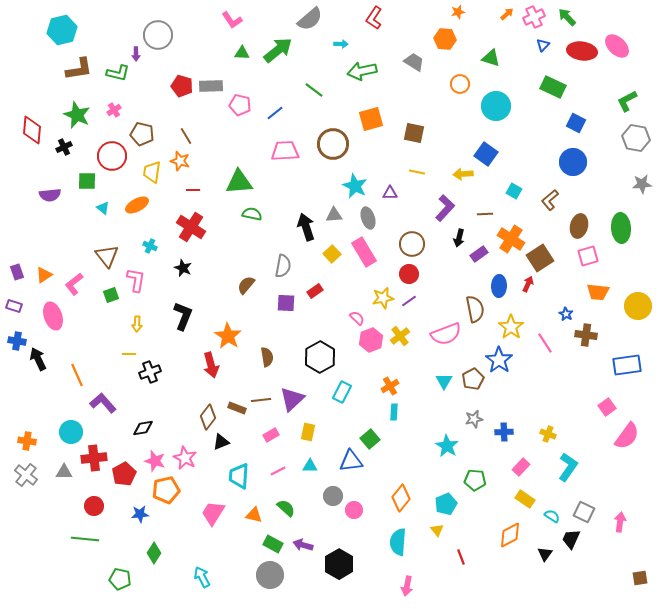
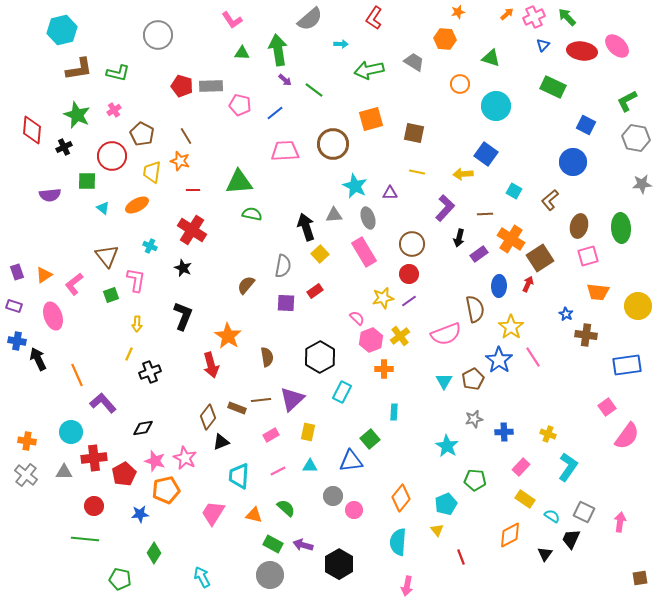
green arrow at (278, 50): rotated 60 degrees counterclockwise
purple arrow at (136, 54): moved 149 px right, 26 px down; rotated 48 degrees counterclockwise
green arrow at (362, 71): moved 7 px right, 1 px up
blue square at (576, 123): moved 10 px right, 2 px down
brown pentagon at (142, 134): rotated 15 degrees clockwise
red cross at (191, 227): moved 1 px right, 3 px down
yellow square at (332, 254): moved 12 px left
pink line at (545, 343): moved 12 px left, 14 px down
yellow line at (129, 354): rotated 64 degrees counterclockwise
orange cross at (390, 386): moved 6 px left, 17 px up; rotated 30 degrees clockwise
